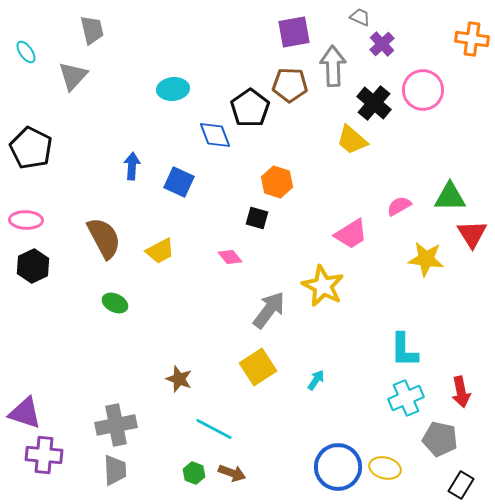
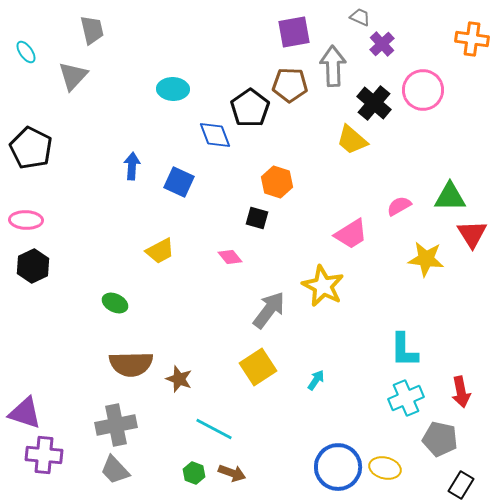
cyan ellipse at (173, 89): rotated 8 degrees clockwise
brown semicircle at (104, 238): moved 27 px right, 126 px down; rotated 117 degrees clockwise
gray trapezoid at (115, 470): rotated 140 degrees clockwise
